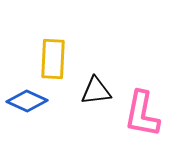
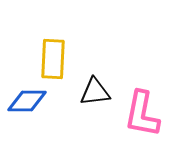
black triangle: moved 1 px left, 1 px down
blue diamond: rotated 24 degrees counterclockwise
